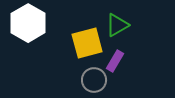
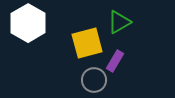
green triangle: moved 2 px right, 3 px up
